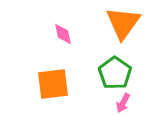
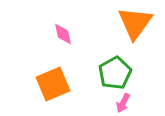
orange triangle: moved 12 px right
green pentagon: rotated 8 degrees clockwise
orange square: rotated 16 degrees counterclockwise
